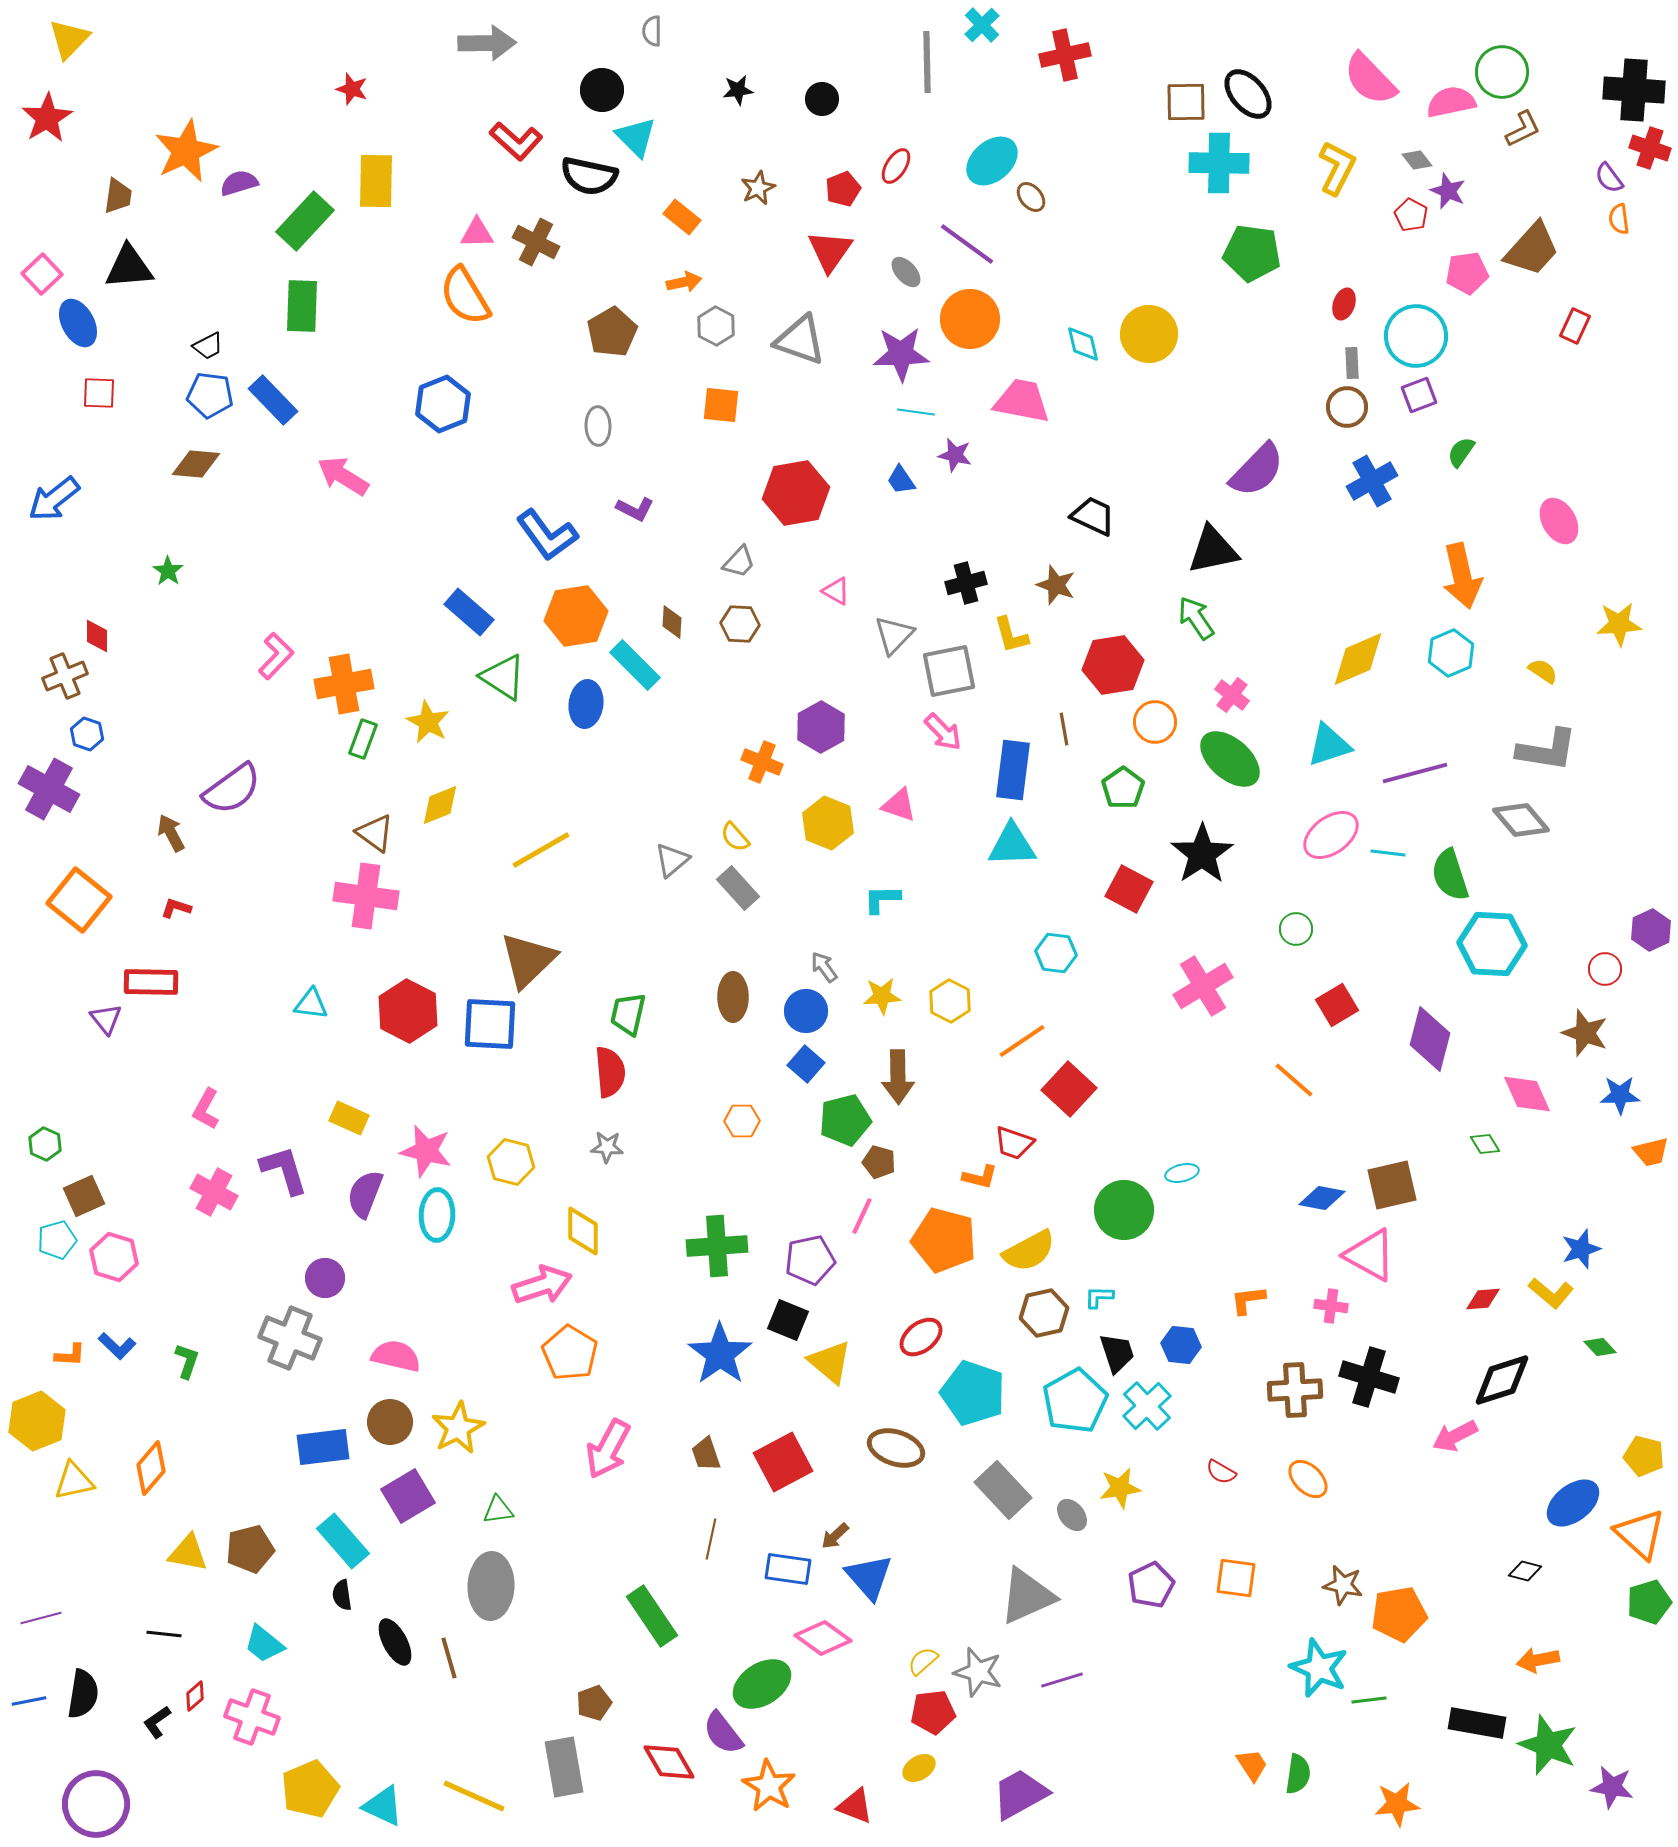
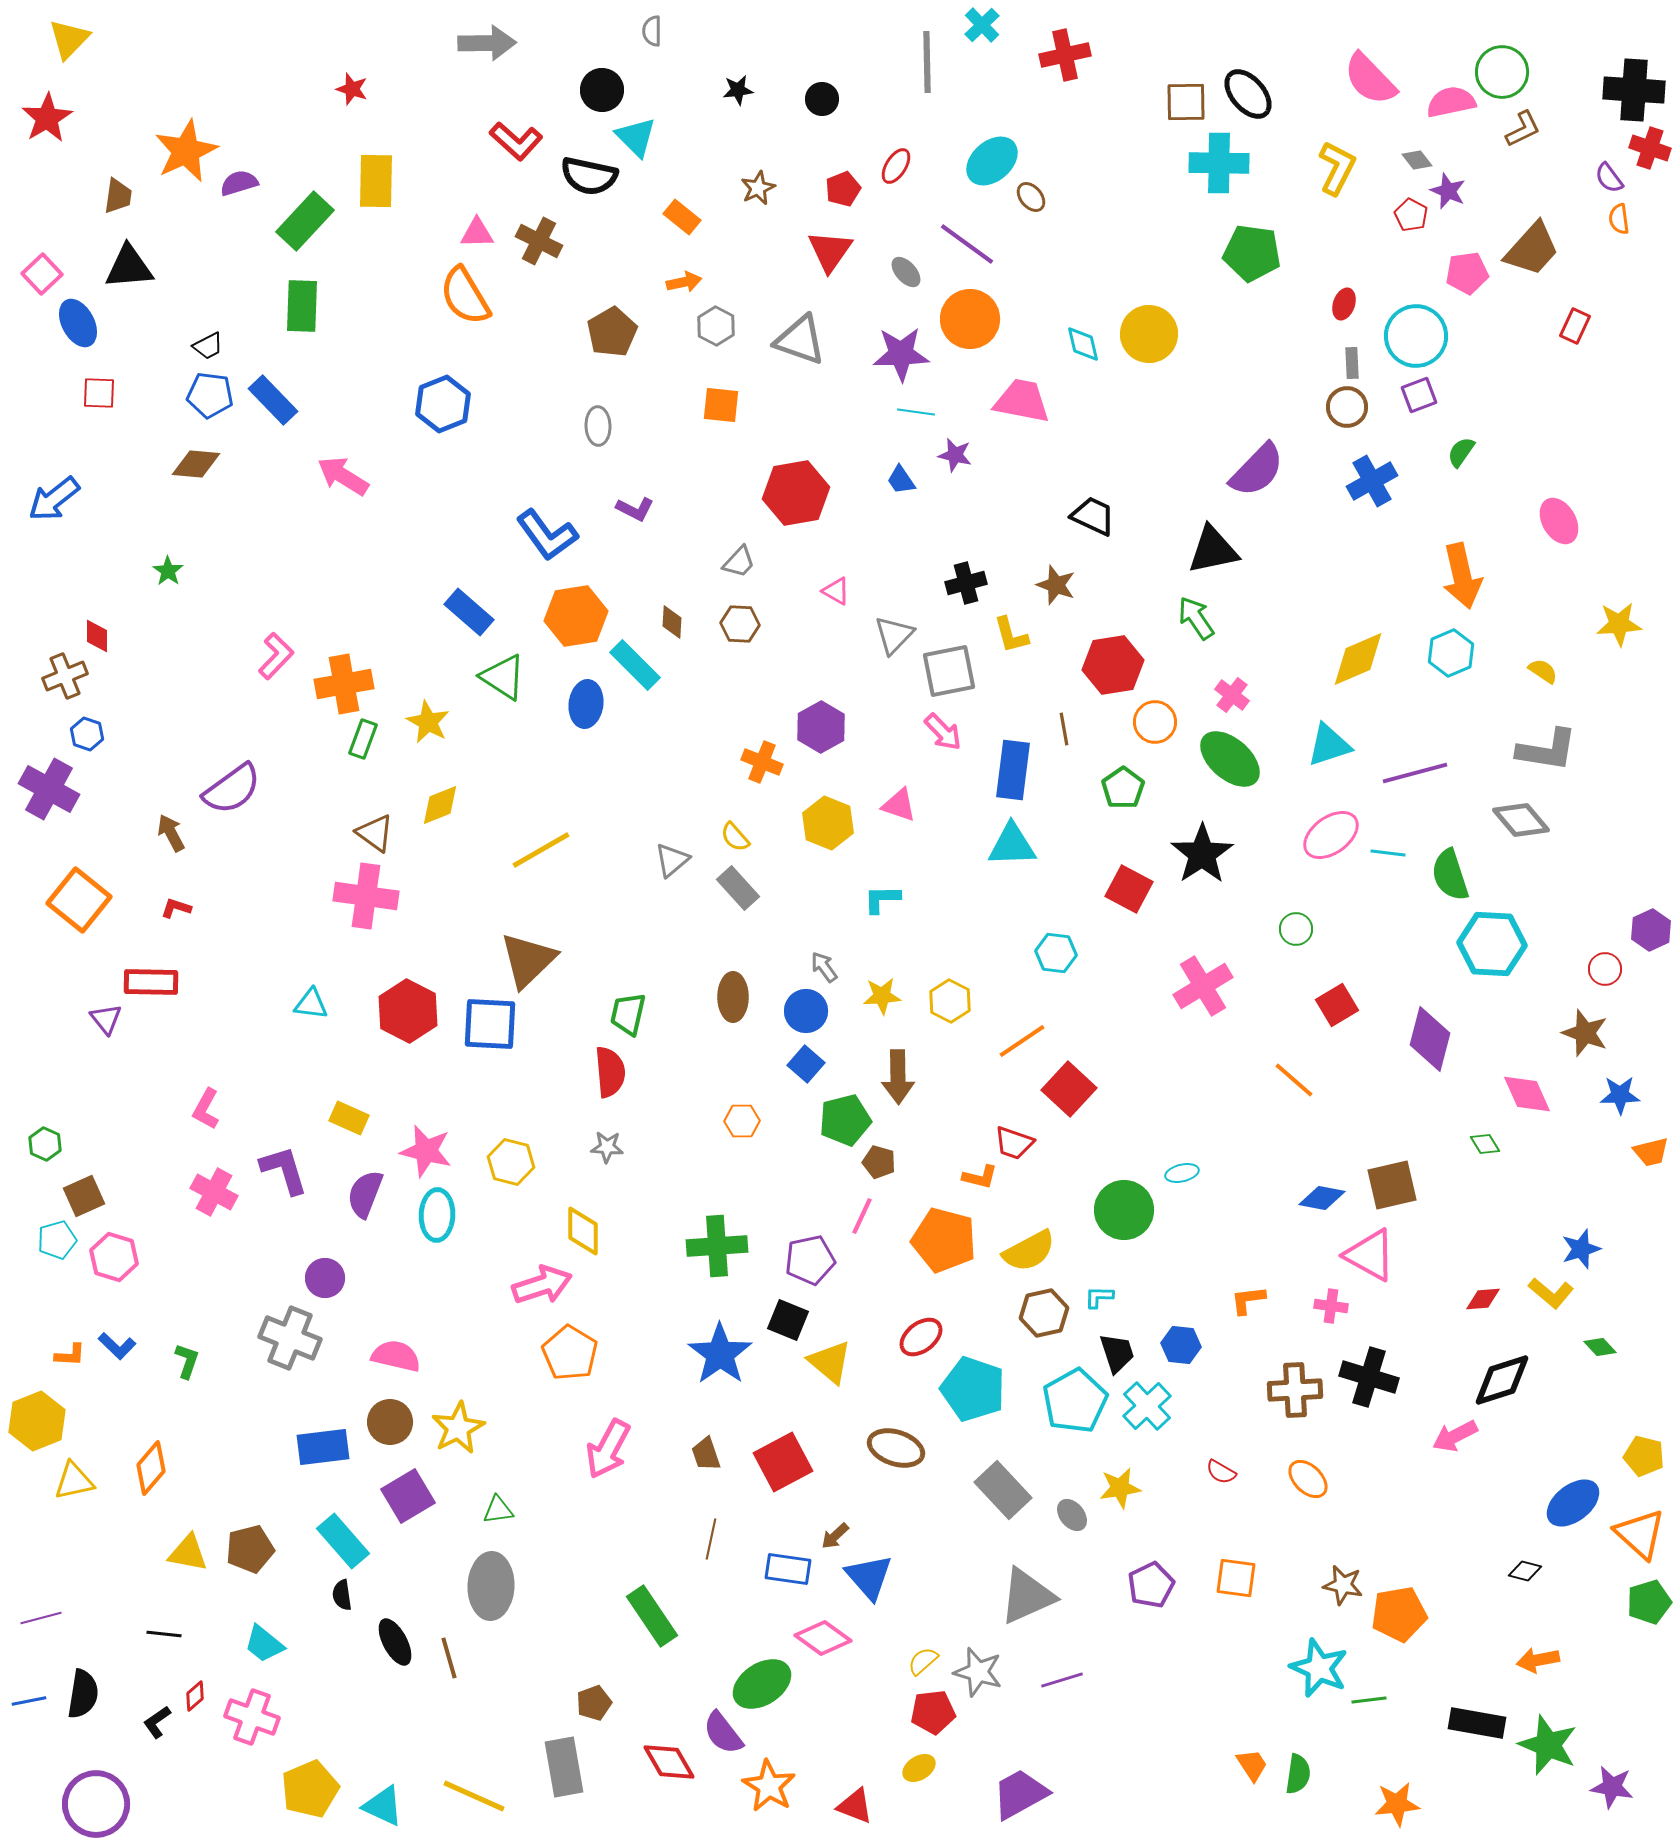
brown cross at (536, 242): moved 3 px right, 1 px up
cyan pentagon at (973, 1393): moved 4 px up
